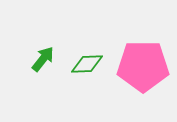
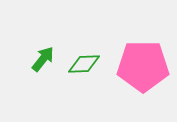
green diamond: moved 3 px left
